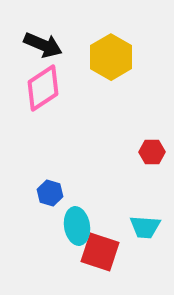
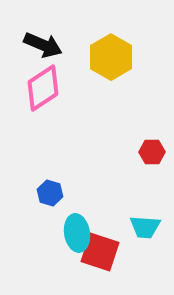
cyan ellipse: moved 7 px down
